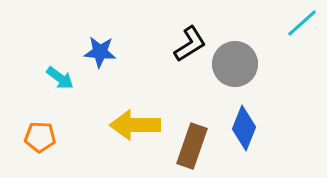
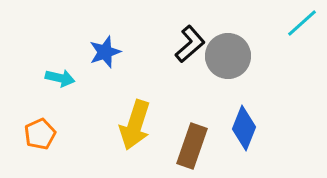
black L-shape: rotated 9 degrees counterclockwise
blue star: moved 5 px right; rotated 24 degrees counterclockwise
gray circle: moved 7 px left, 8 px up
cyan arrow: rotated 24 degrees counterclockwise
yellow arrow: rotated 72 degrees counterclockwise
orange pentagon: moved 3 px up; rotated 28 degrees counterclockwise
